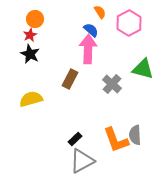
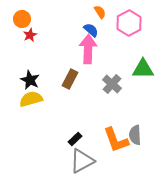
orange circle: moved 13 px left
black star: moved 26 px down
green triangle: rotated 15 degrees counterclockwise
